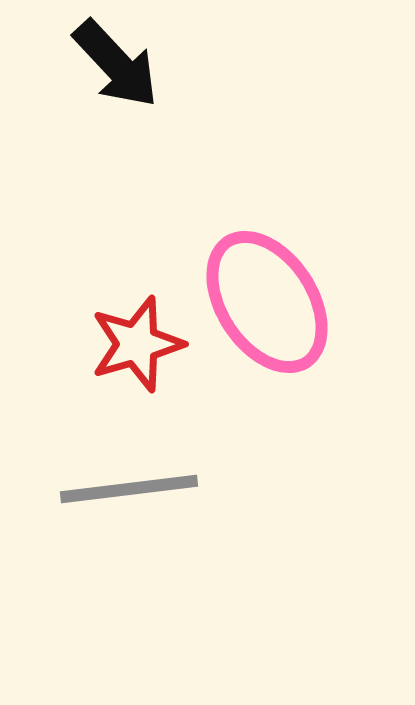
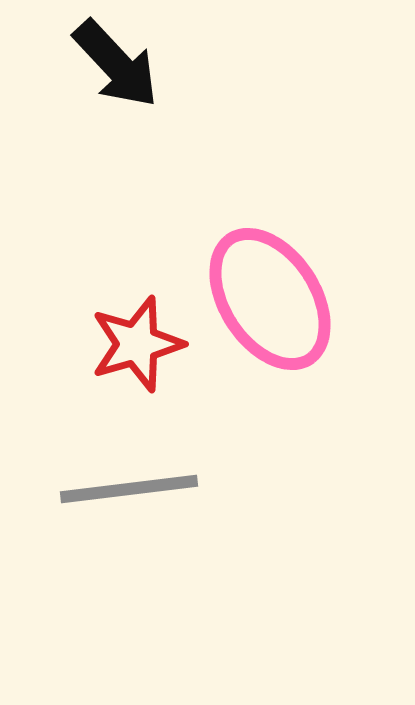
pink ellipse: moved 3 px right, 3 px up
